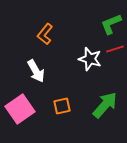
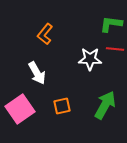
green L-shape: rotated 30 degrees clockwise
red line: rotated 24 degrees clockwise
white star: rotated 15 degrees counterclockwise
white arrow: moved 1 px right, 2 px down
green arrow: rotated 12 degrees counterclockwise
